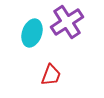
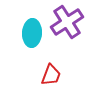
cyan ellipse: rotated 16 degrees counterclockwise
